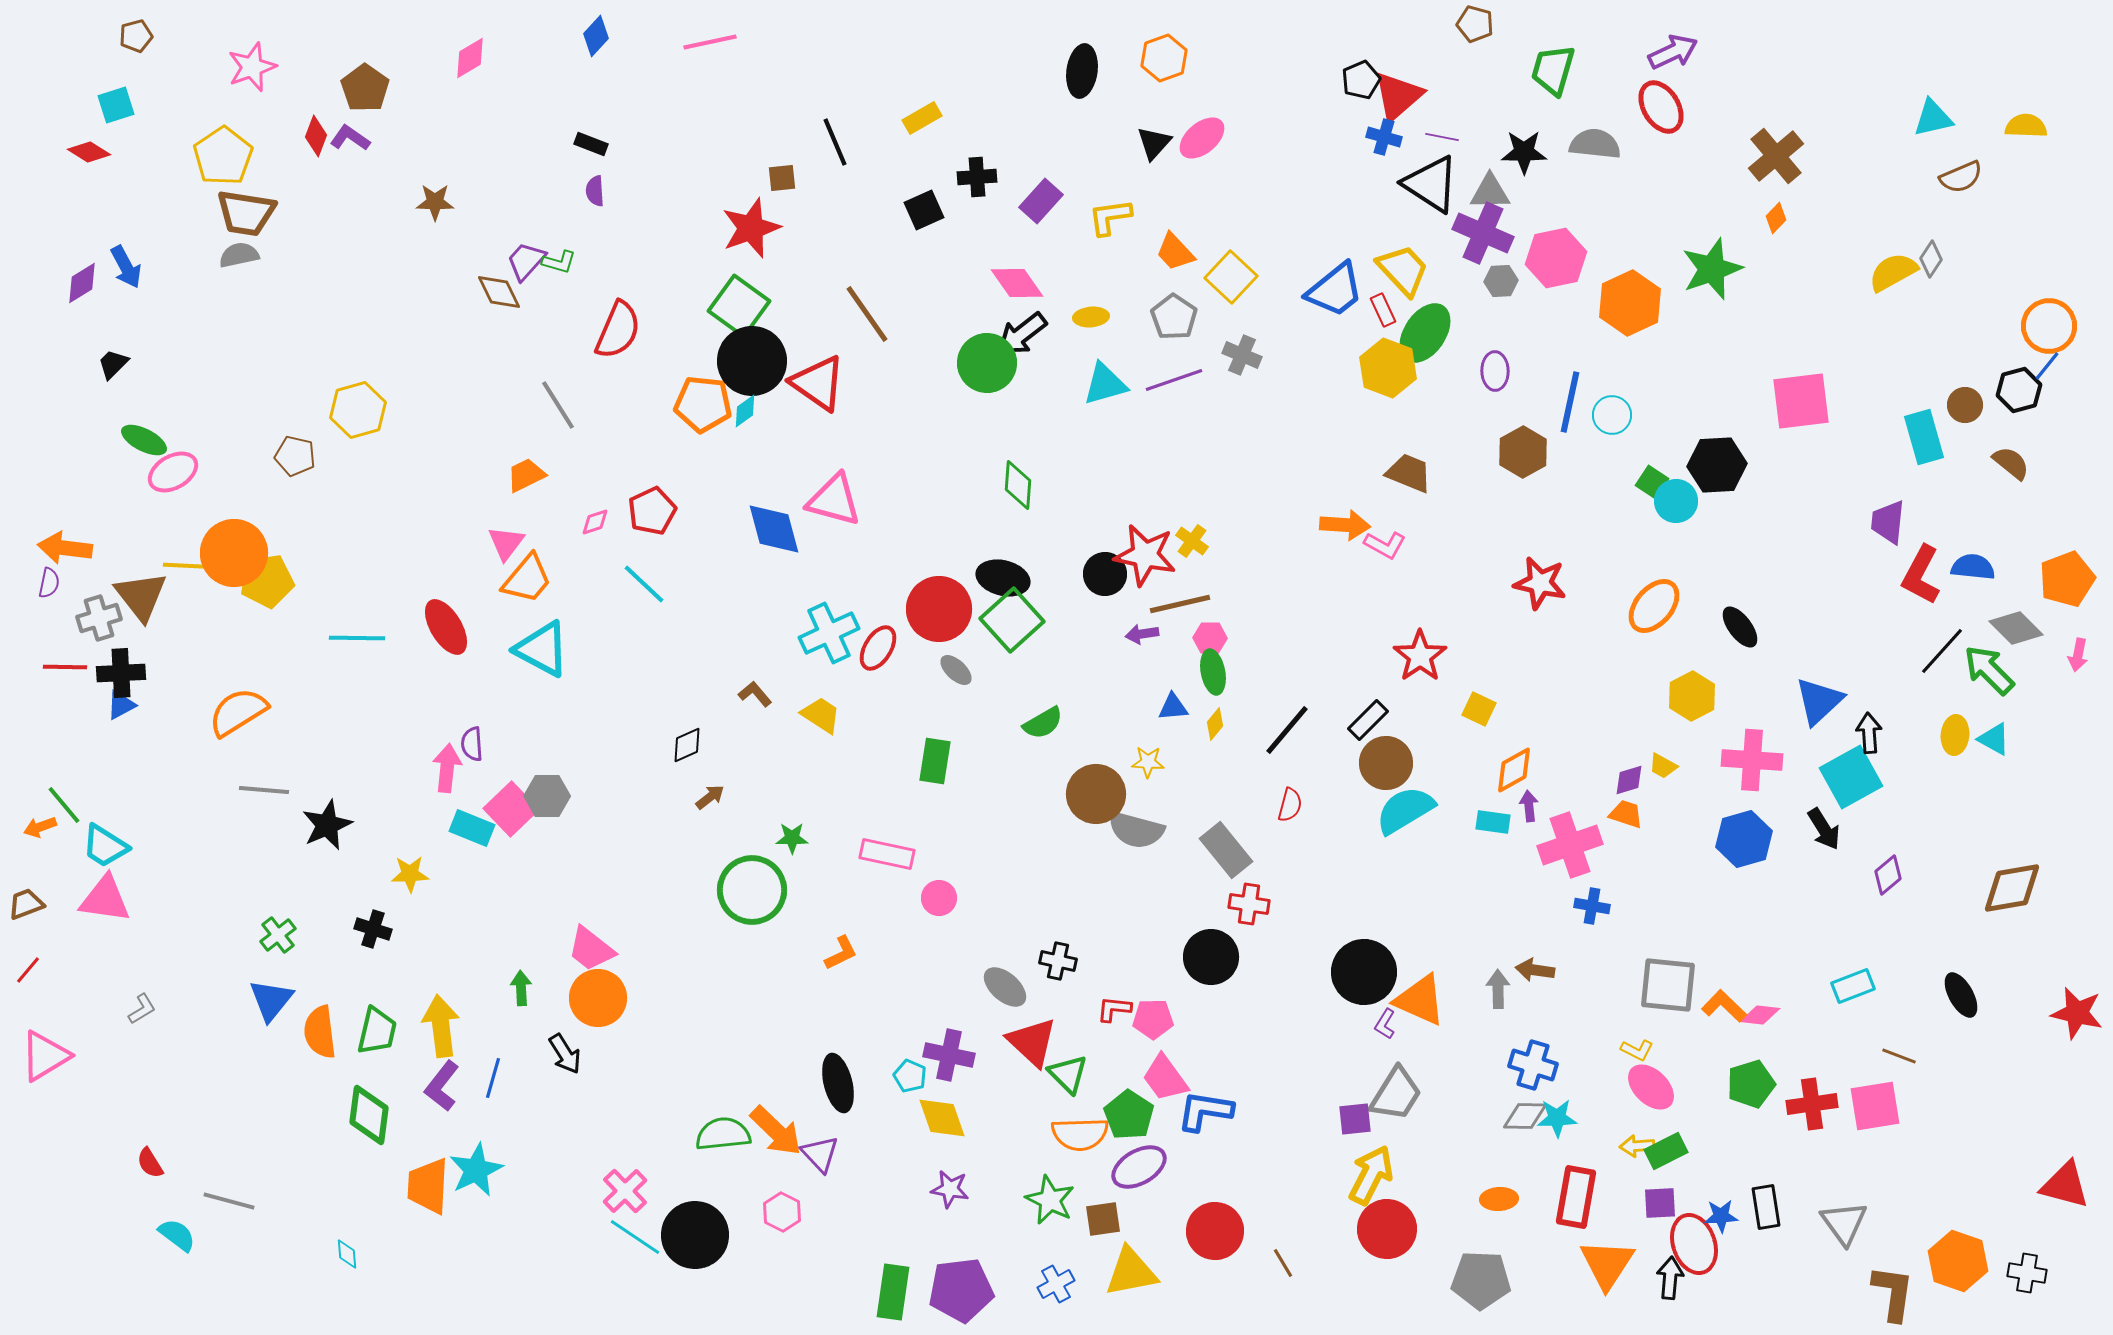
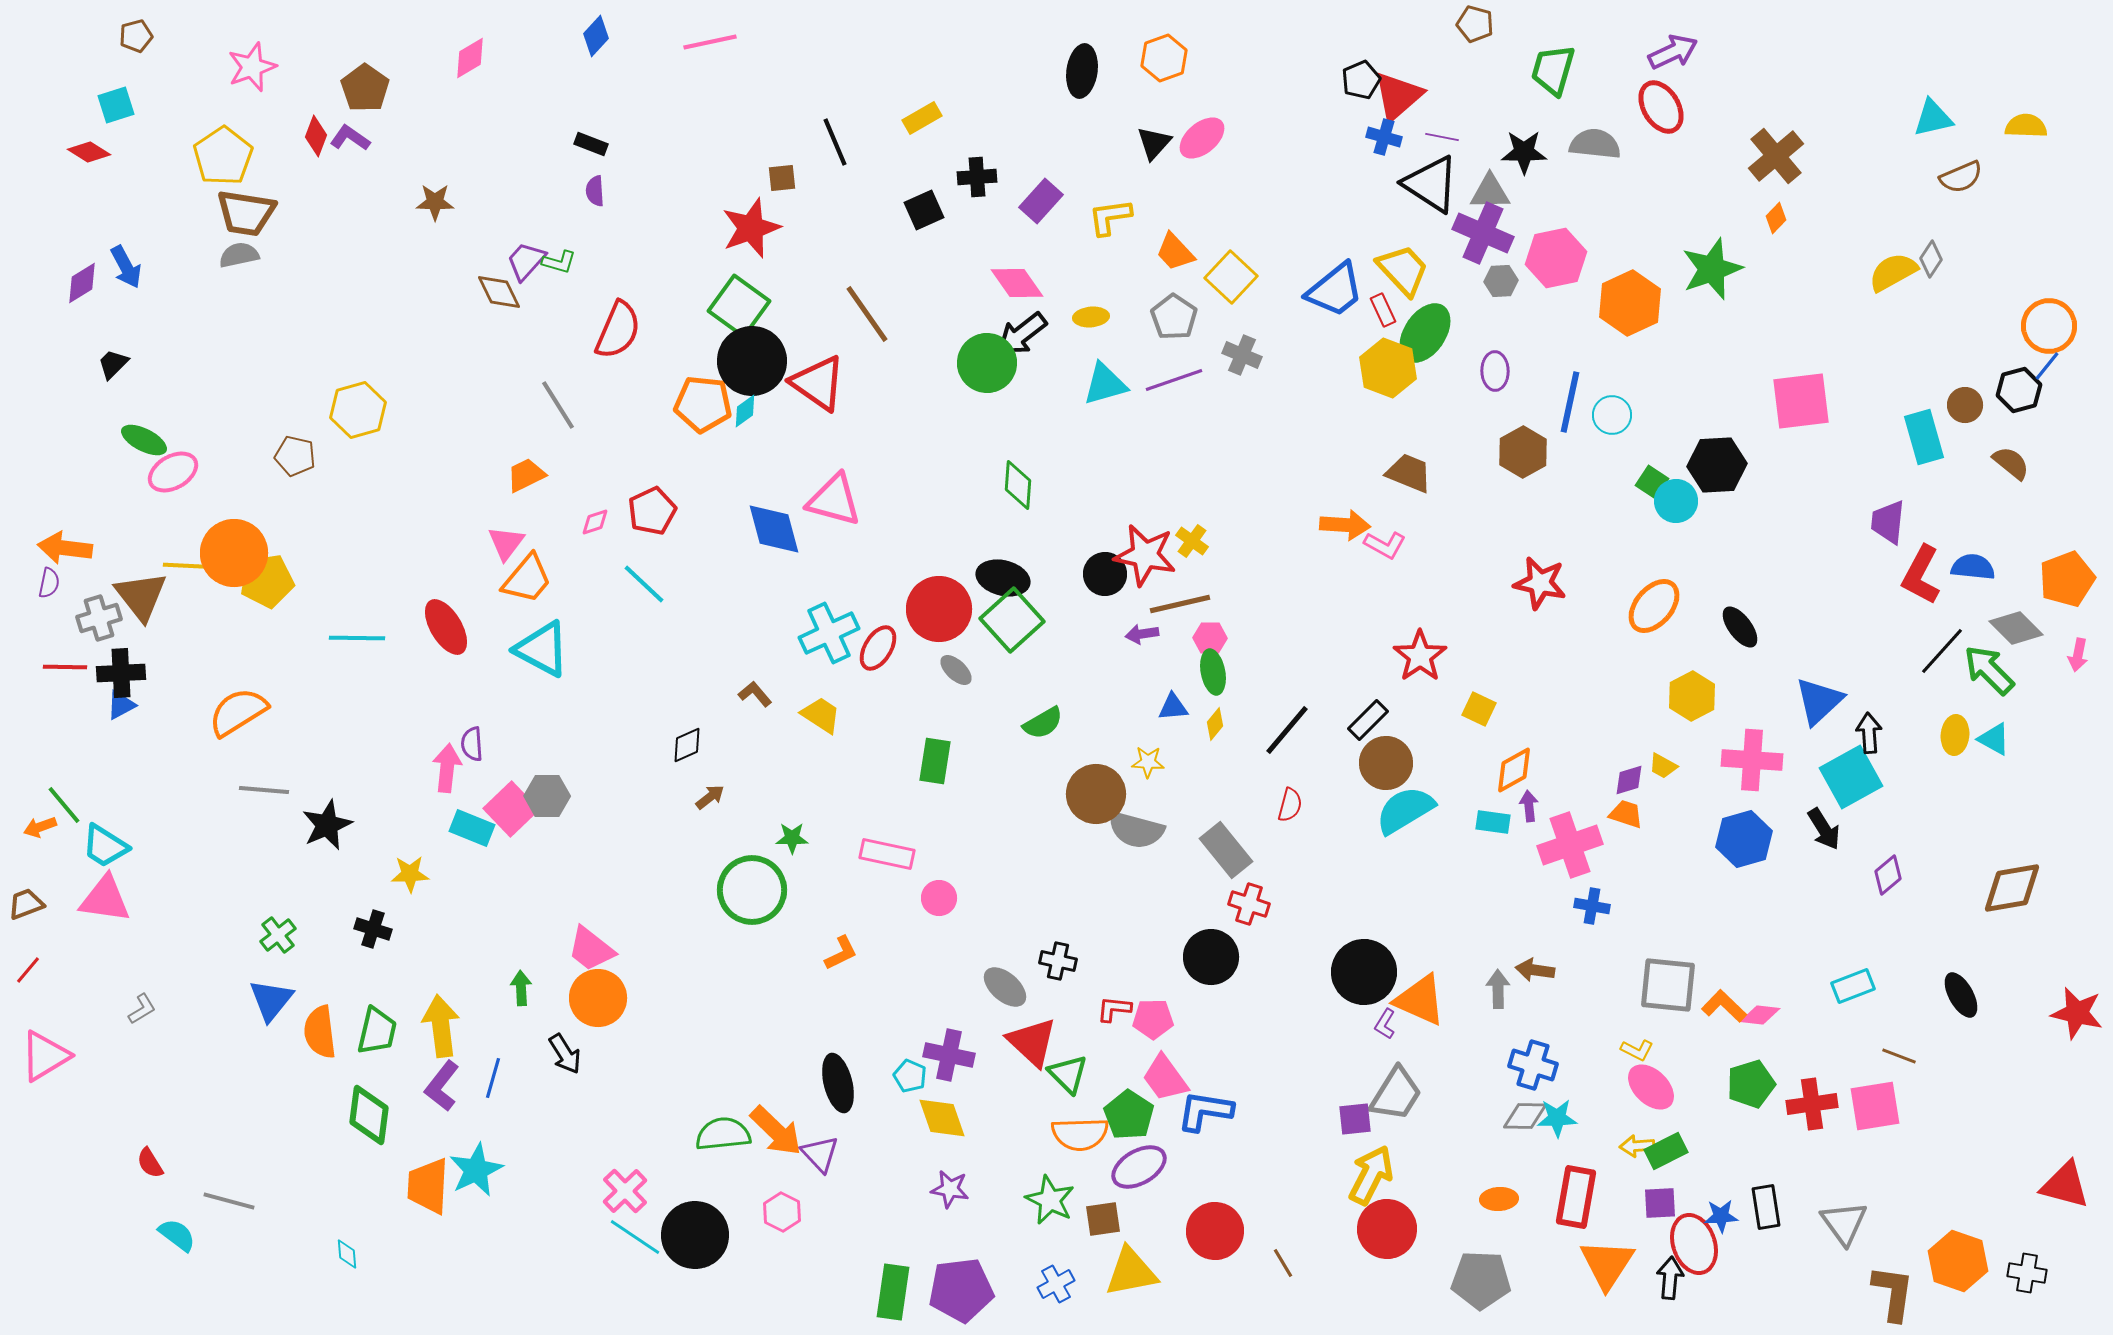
red cross at (1249, 904): rotated 9 degrees clockwise
